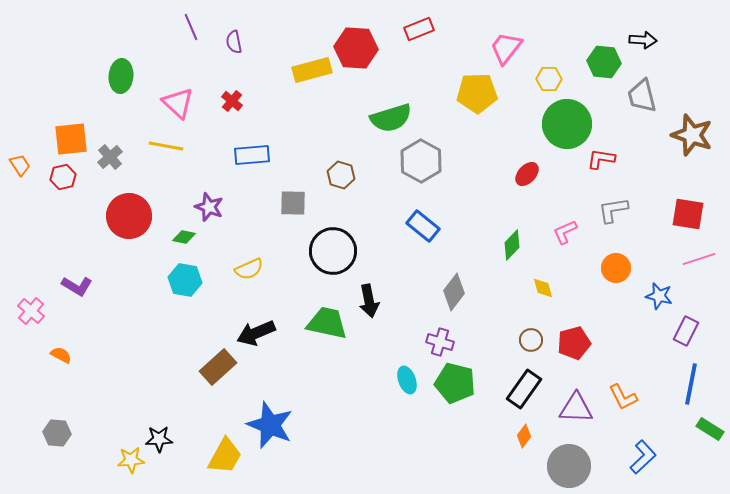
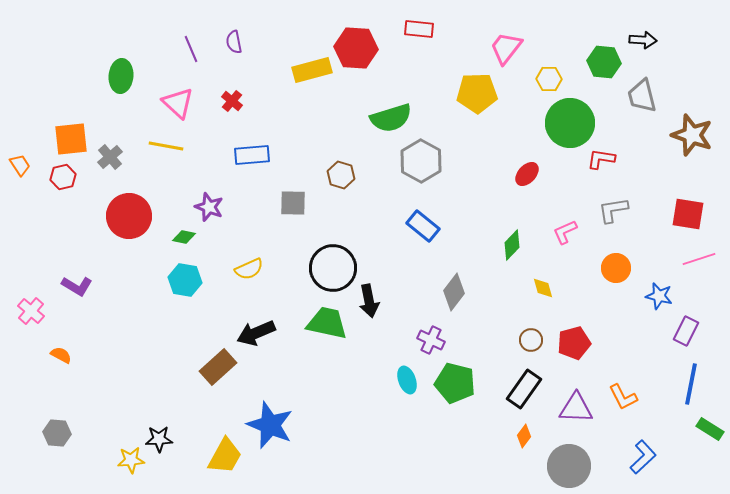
purple line at (191, 27): moved 22 px down
red rectangle at (419, 29): rotated 28 degrees clockwise
green circle at (567, 124): moved 3 px right, 1 px up
black circle at (333, 251): moved 17 px down
purple cross at (440, 342): moved 9 px left, 2 px up; rotated 8 degrees clockwise
